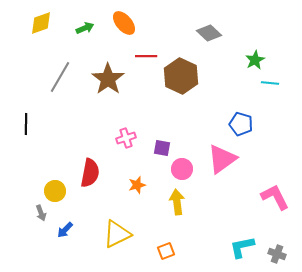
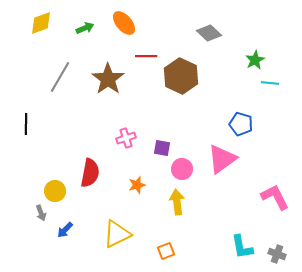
cyan L-shape: rotated 88 degrees counterclockwise
